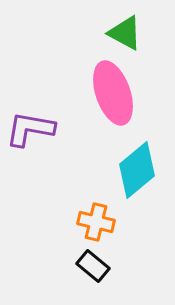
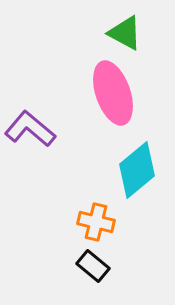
purple L-shape: rotated 30 degrees clockwise
